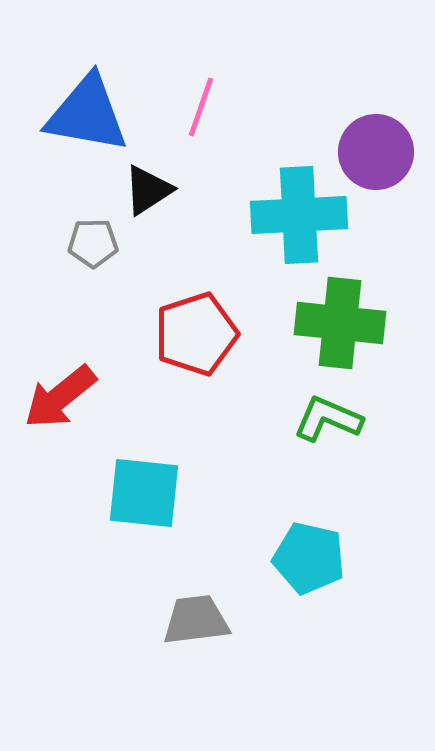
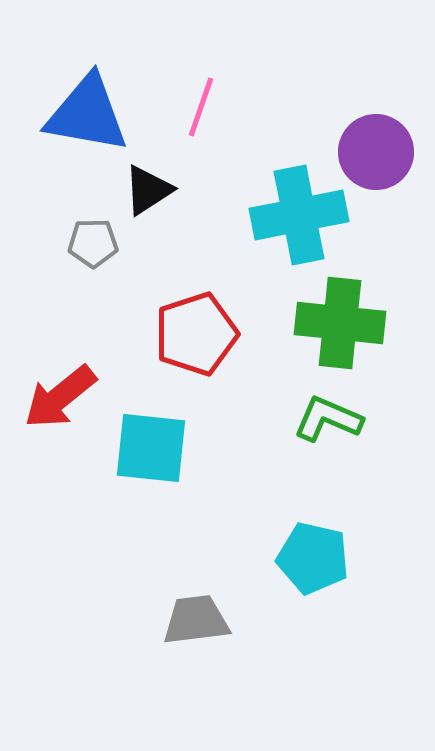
cyan cross: rotated 8 degrees counterclockwise
cyan square: moved 7 px right, 45 px up
cyan pentagon: moved 4 px right
